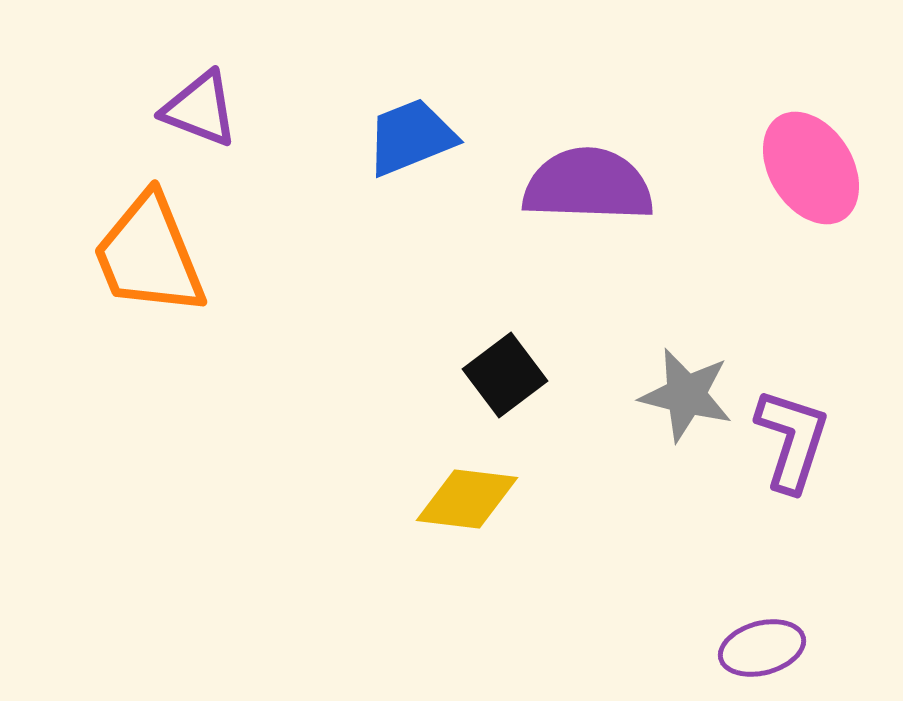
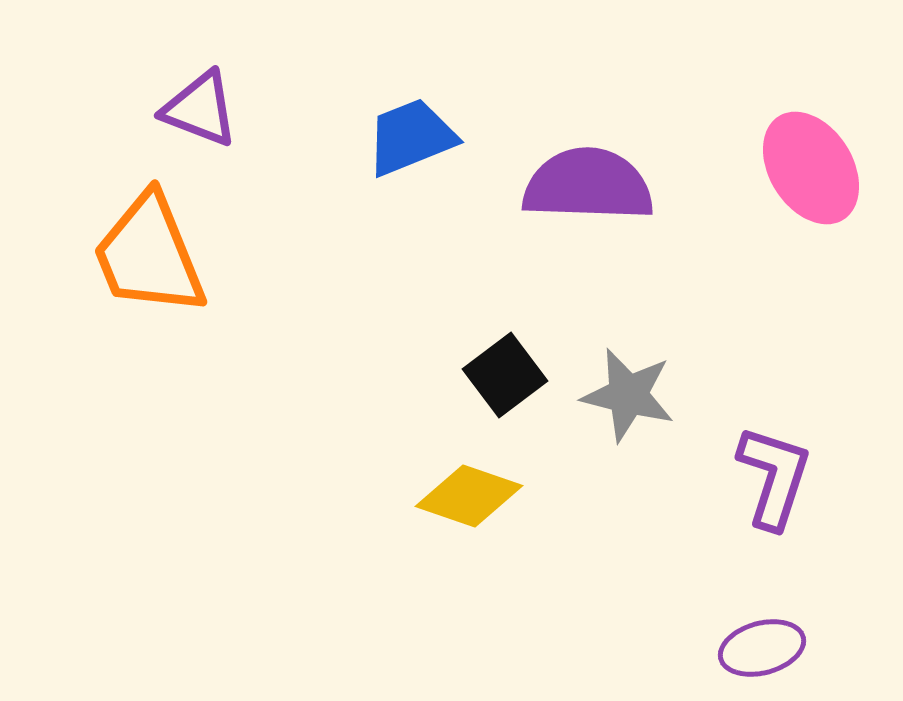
gray star: moved 58 px left
purple L-shape: moved 18 px left, 37 px down
yellow diamond: moved 2 px right, 3 px up; rotated 12 degrees clockwise
